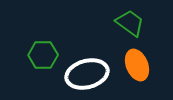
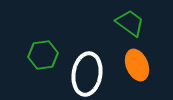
green hexagon: rotated 8 degrees counterclockwise
white ellipse: rotated 66 degrees counterclockwise
